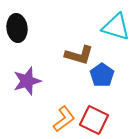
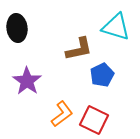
brown L-shape: moved 6 px up; rotated 28 degrees counterclockwise
blue pentagon: rotated 10 degrees clockwise
purple star: rotated 20 degrees counterclockwise
orange L-shape: moved 2 px left, 5 px up
